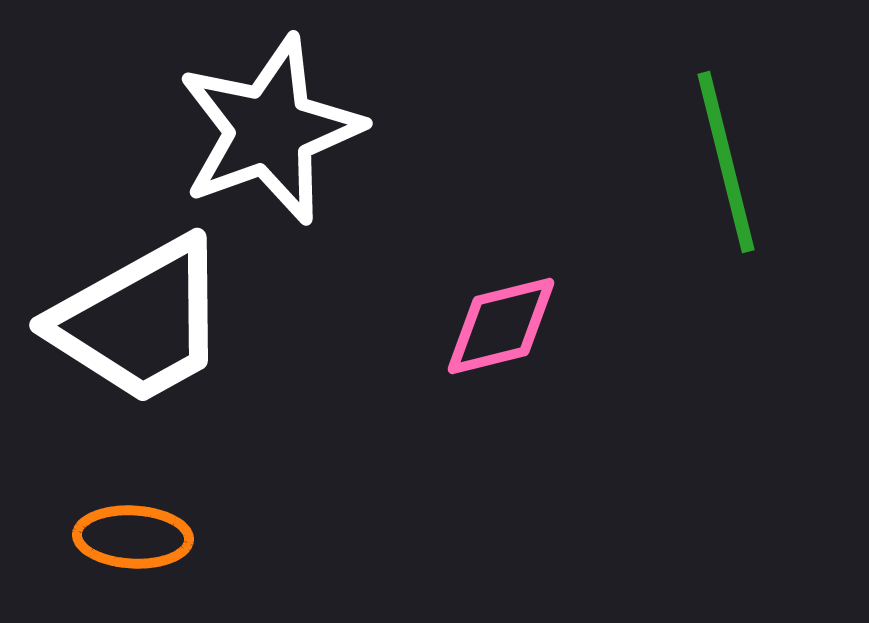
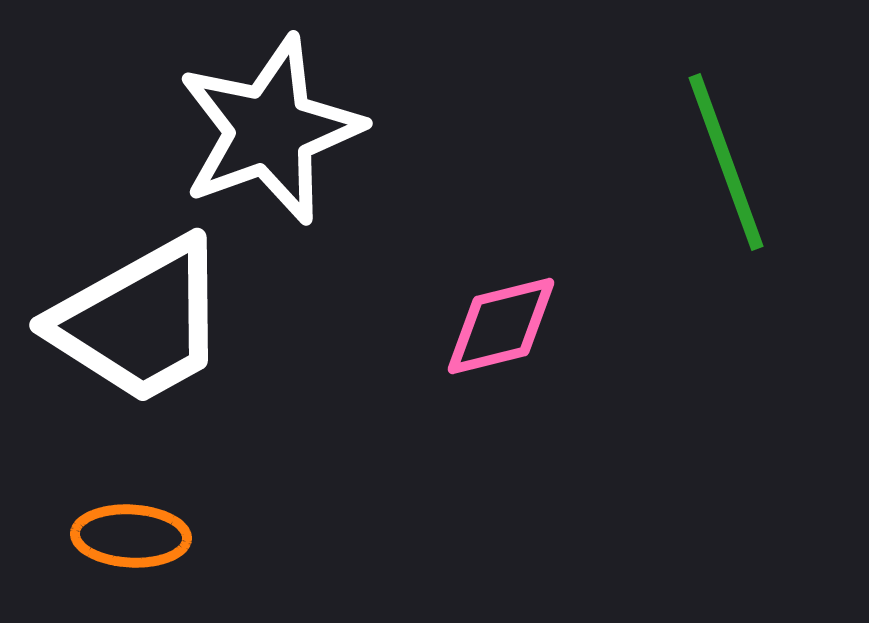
green line: rotated 6 degrees counterclockwise
orange ellipse: moved 2 px left, 1 px up
